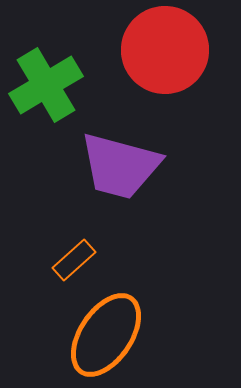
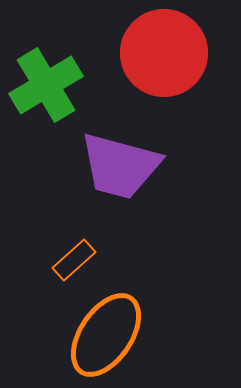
red circle: moved 1 px left, 3 px down
